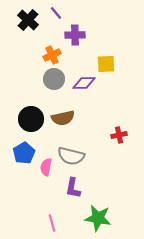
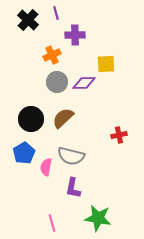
purple line: rotated 24 degrees clockwise
gray circle: moved 3 px right, 3 px down
brown semicircle: rotated 150 degrees clockwise
